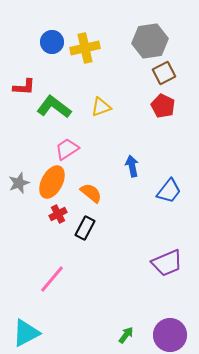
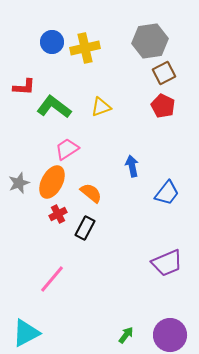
blue trapezoid: moved 2 px left, 2 px down
